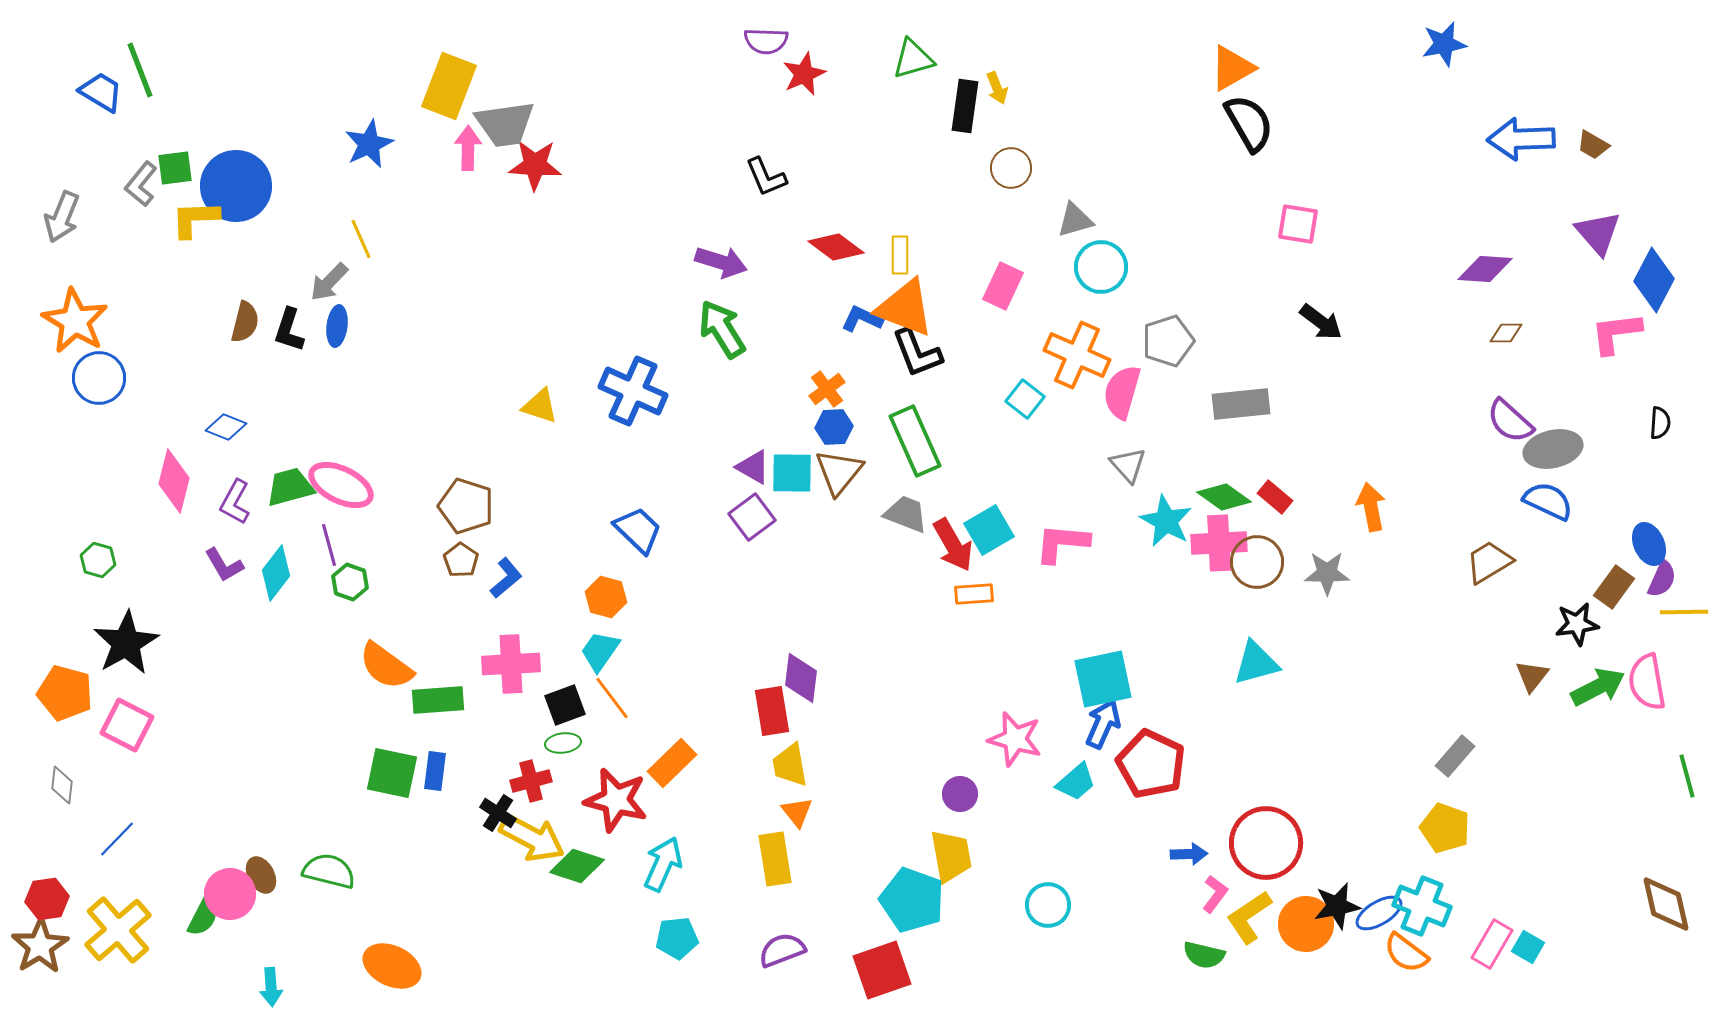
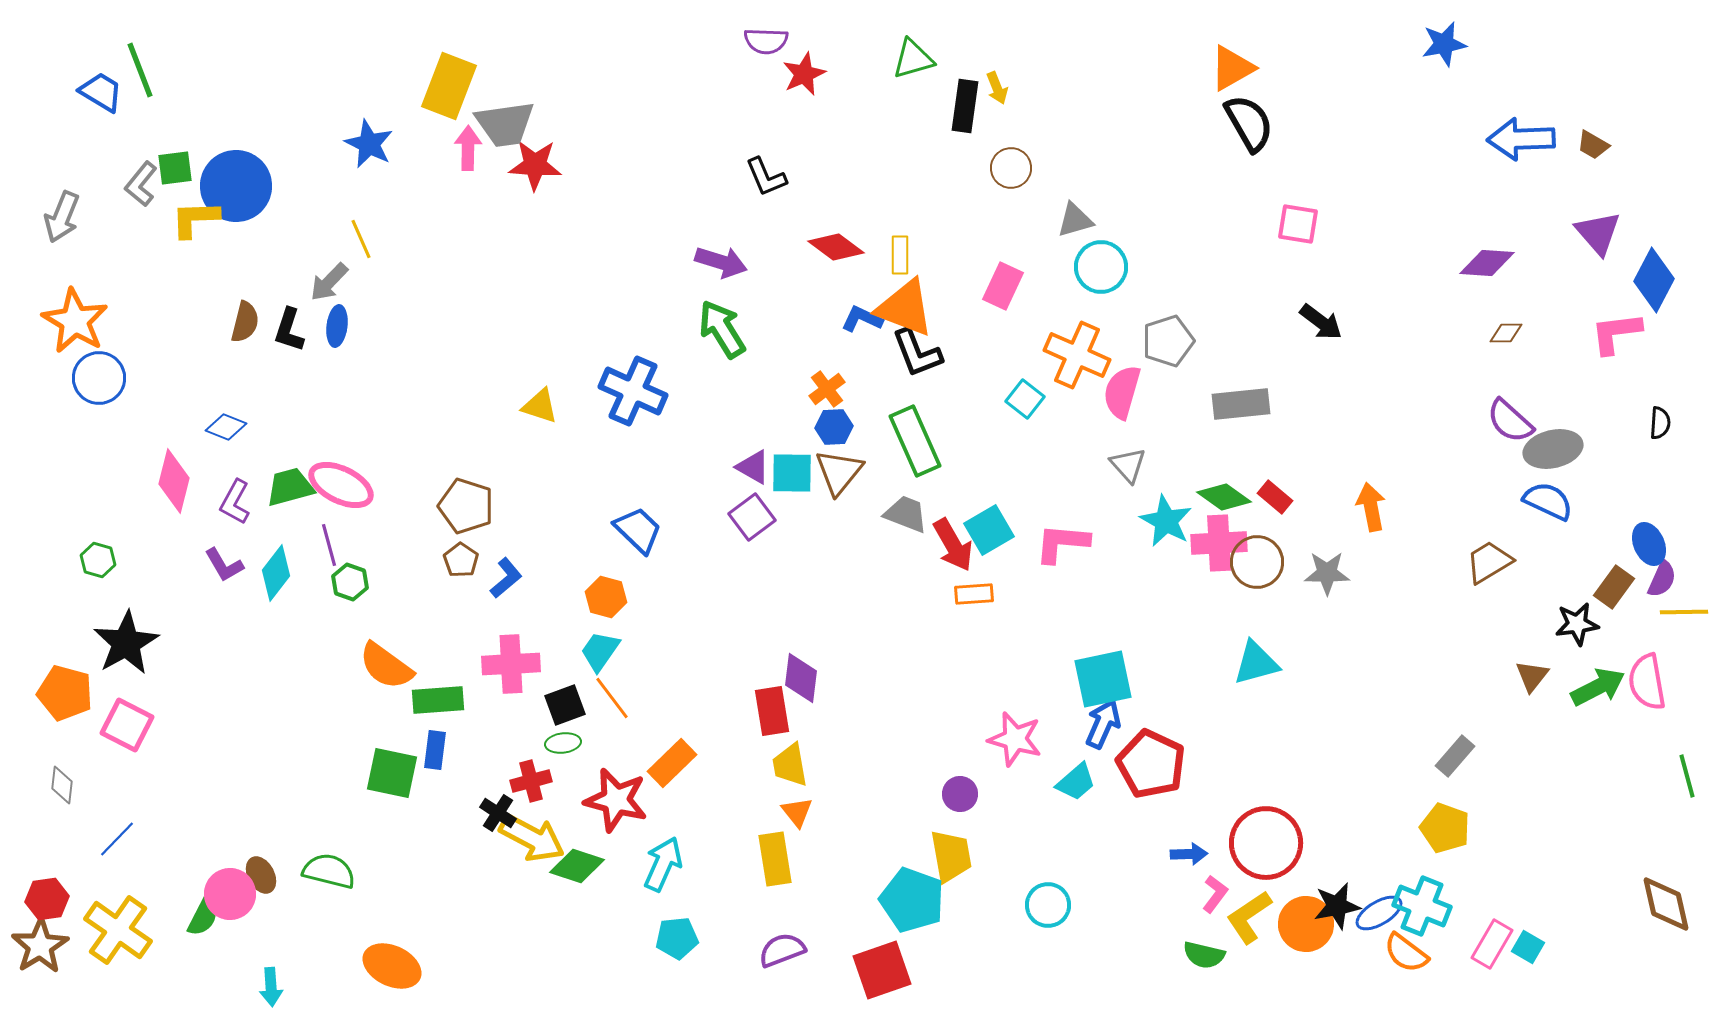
blue star at (369, 144): rotated 21 degrees counterclockwise
purple diamond at (1485, 269): moved 2 px right, 6 px up
blue rectangle at (435, 771): moved 21 px up
yellow cross at (118, 930): rotated 14 degrees counterclockwise
